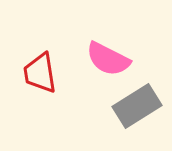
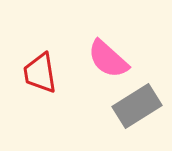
pink semicircle: rotated 15 degrees clockwise
